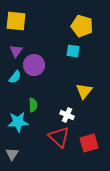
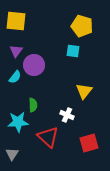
red triangle: moved 11 px left
